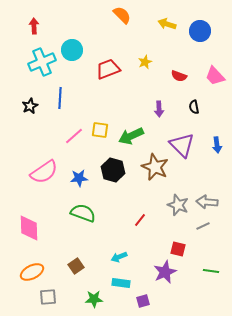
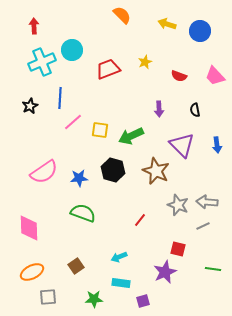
black semicircle: moved 1 px right, 3 px down
pink line: moved 1 px left, 14 px up
brown star: moved 1 px right, 4 px down
green line: moved 2 px right, 2 px up
